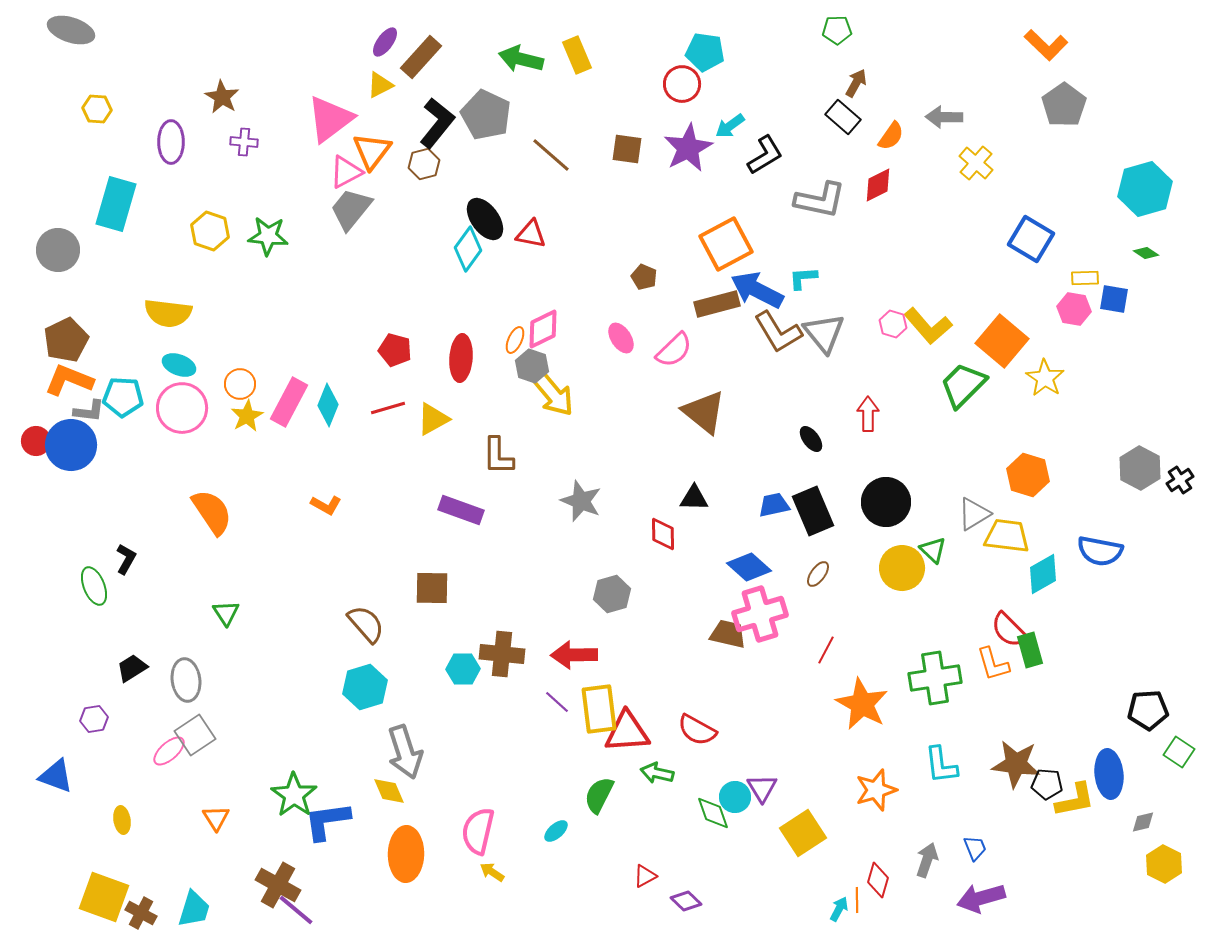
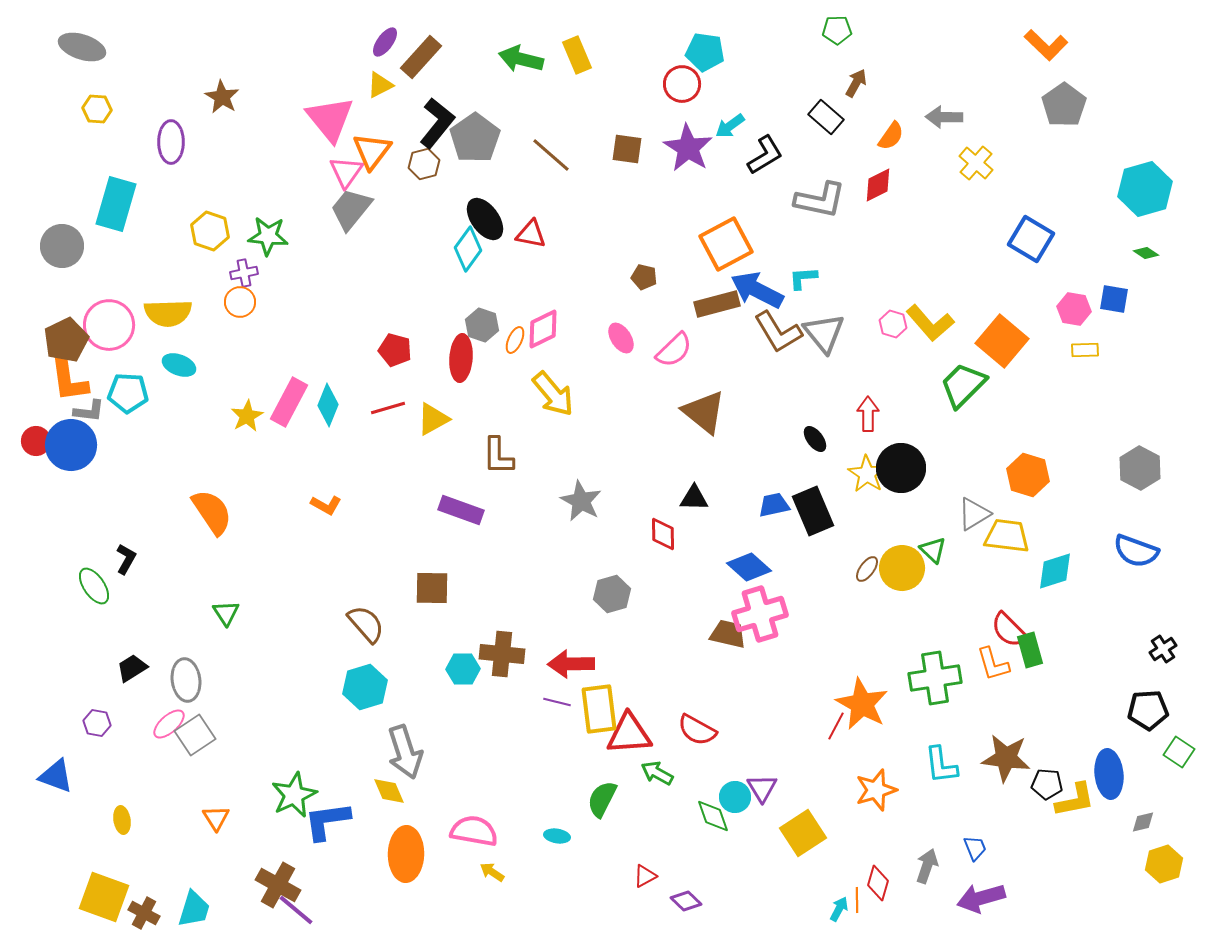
gray ellipse at (71, 30): moved 11 px right, 17 px down
gray pentagon at (486, 115): moved 11 px left, 23 px down; rotated 12 degrees clockwise
black rectangle at (843, 117): moved 17 px left
pink triangle at (330, 119): rotated 32 degrees counterclockwise
purple cross at (244, 142): moved 131 px down; rotated 16 degrees counterclockwise
purple star at (688, 148): rotated 12 degrees counterclockwise
pink triangle at (346, 172): rotated 27 degrees counterclockwise
gray circle at (58, 250): moved 4 px right, 4 px up
brown pentagon at (644, 277): rotated 10 degrees counterclockwise
yellow rectangle at (1085, 278): moved 72 px down
yellow semicircle at (168, 313): rotated 9 degrees counterclockwise
yellow L-shape at (928, 326): moved 2 px right, 3 px up
gray hexagon at (532, 366): moved 50 px left, 41 px up
yellow star at (1045, 378): moved 178 px left, 96 px down
orange L-shape at (69, 380): rotated 120 degrees counterclockwise
orange circle at (240, 384): moved 82 px up
cyan pentagon at (123, 397): moved 5 px right, 4 px up
pink circle at (182, 408): moved 73 px left, 83 px up
black ellipse at (811, 439): moved 4 px right
black cross at (1180, 480): moved 17 px left, 169 px down
gray star at (581, 501): rotated 6 degrees clockwise
black circle at (886, 502): moved 15 px right, 34 px up
blue semicircle at (1100, 551): moved 36 px right; rotated 9 degrees clockwise
brown ellipse at (818, 574): moved 49 px right, 5 px up
cyan diamond at (1043, 574): moved 12 px right, 3 px up; rotated 12 degrees clockwise
green ellipse at (94, 586): rotated 12 degrees counterclockwise
red line at (826, 650): moved 10 px right, 76 px down
red arrow at (574, 655): moved 3 px left, 9 px down
purple line at (557, 702): rotated 28 degrees counterclockwise
purple hexagon at (94, 719): moved 3 px right, 4 px down; rotated 20 degrees clockwise
red triangle at (627, 732): moved 2 px right, 2 px down
pink ellipse at (169, 751): moved 27 px up
brown star at (1016, 764): moved 10 px left, 6 px up
green arrow at (657, 773): rotated 16 degrees clockwise
green star at (294, 795): rotated 12 degrees clockwise
green semicircle at (599, 795): moved 3 px right, 4 px down
green diamond at (713, 813): moved 3 px down
pink semicircle at (478, 831): moved 4 px left; rotated 87 degrees clockwise
cyan ellipse at (556, 831): moved 1 px right, 5 px down; rotated 50 degrees clockwise
gray arrow at (927, 860): moved 6 px down
yellow hexagon at (1164, 864): rotated 15 degrees clockwise
red diamond at (878, 880): moved 3 px down
brown cross at (141, 913): moved 3 px right
